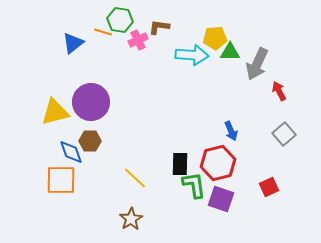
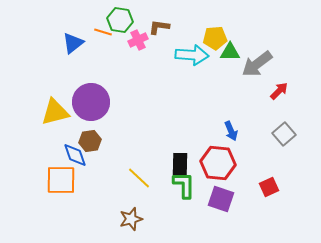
gray arrow: rotated 28 degrees clockwise
red arrow: rotated 72 degrees clockwise
brown hexagon: rotated 10 degrees counterclockwise
blue diamond: moved 4 px right, 3 px down
red hexagon: rotated 20 degrees clockwise
yellow line: moved 4 px right
green L-shape: moved 10 px left; rotated 8 degrees clockwise
brown star: rotated 15 degrees clockwise
